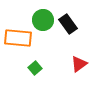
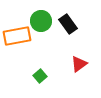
green circle: moved 2 px left, 1 px down
orange rectangle: moved 1 px left, 2 px up; rotated 16 degrees counterclockwise
green square: moved 5 px right, 8 px down
